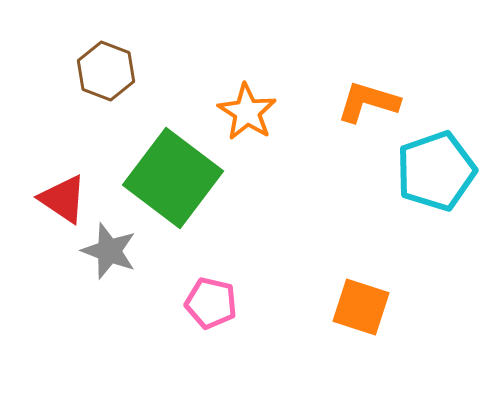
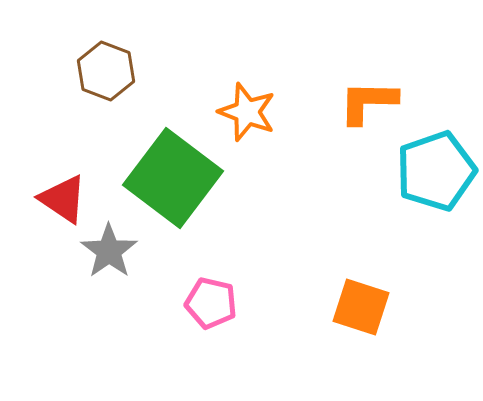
orange L-shape: rotated 16 degrees counterclockwise
orange star: rotated 12 degrees counterclockwise
gray star: rotated 16 degrees clockwise
